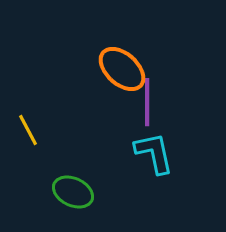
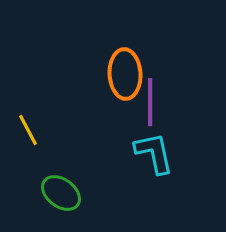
orange ellipse: moved 3 px right, 5 px down; rotated 45 degrees clockwise
purple line: moved 3 px right
green ellipse: moved 12 px left, 1 px down; rotated 12 degrees clockwise
